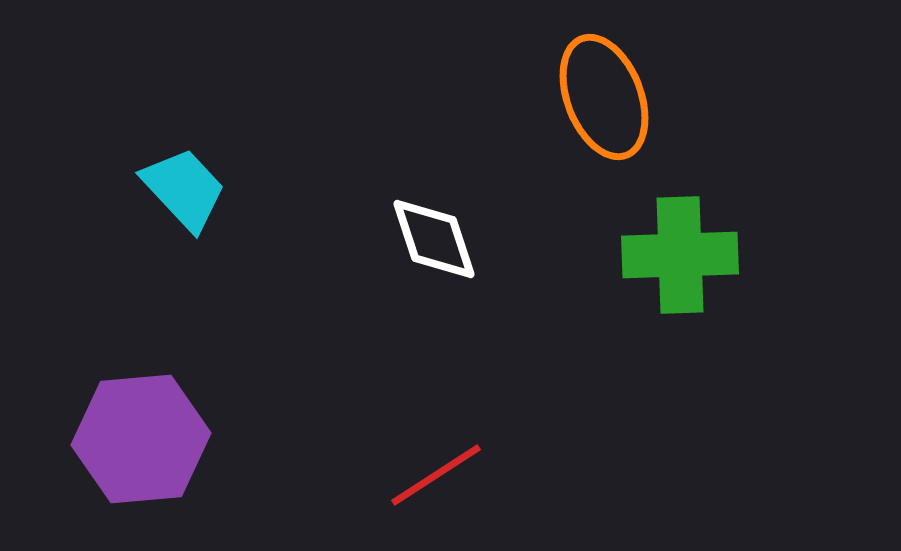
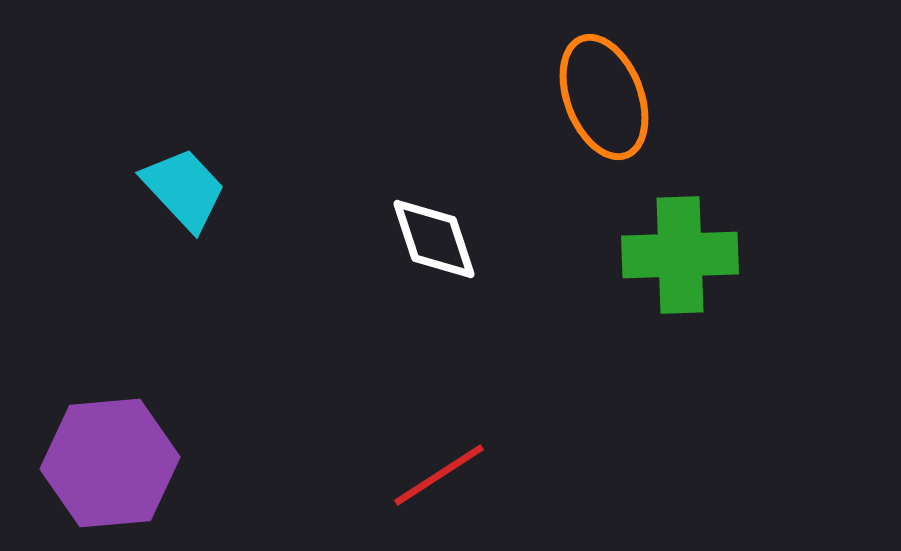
purple hexagon: moved 31 px left, 24 px down
red line: moved 3 px right
